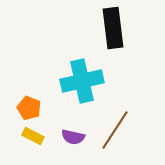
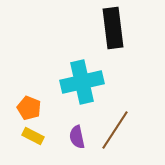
cyan cross: moved 1 px down
purple semicircle: moved 4 px right; rotated 65 degrees clockwise
